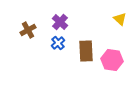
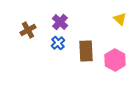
pink hexagon: moved 3 px right; rotated 20 degrees clockwise
